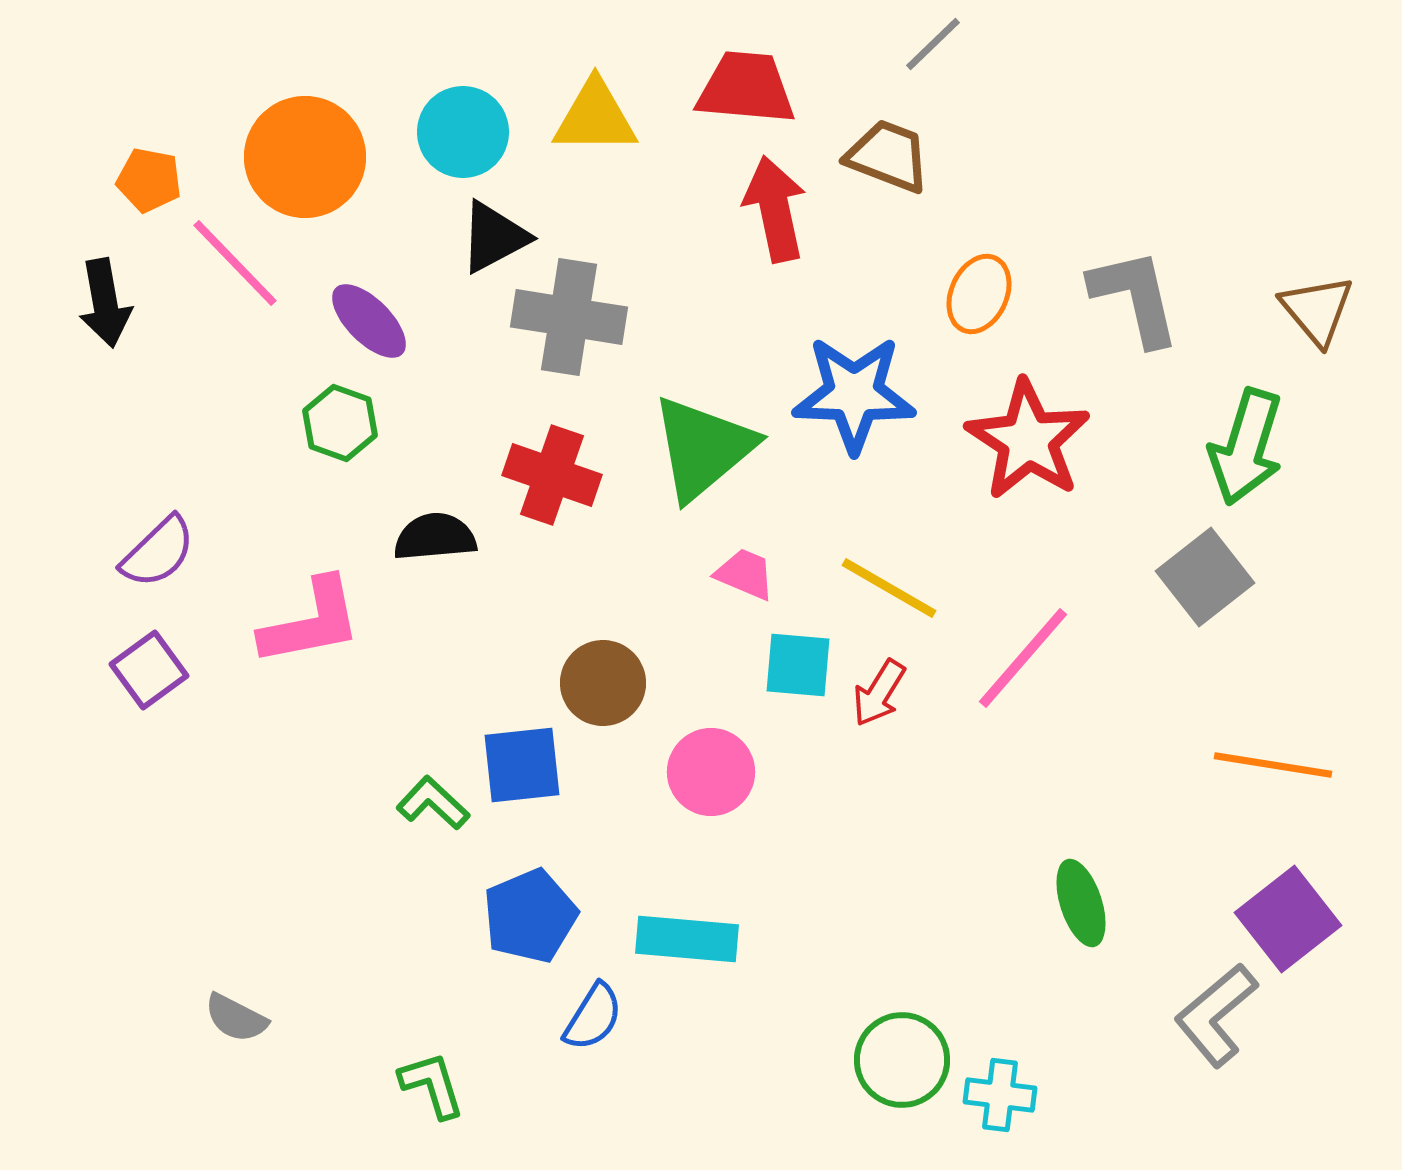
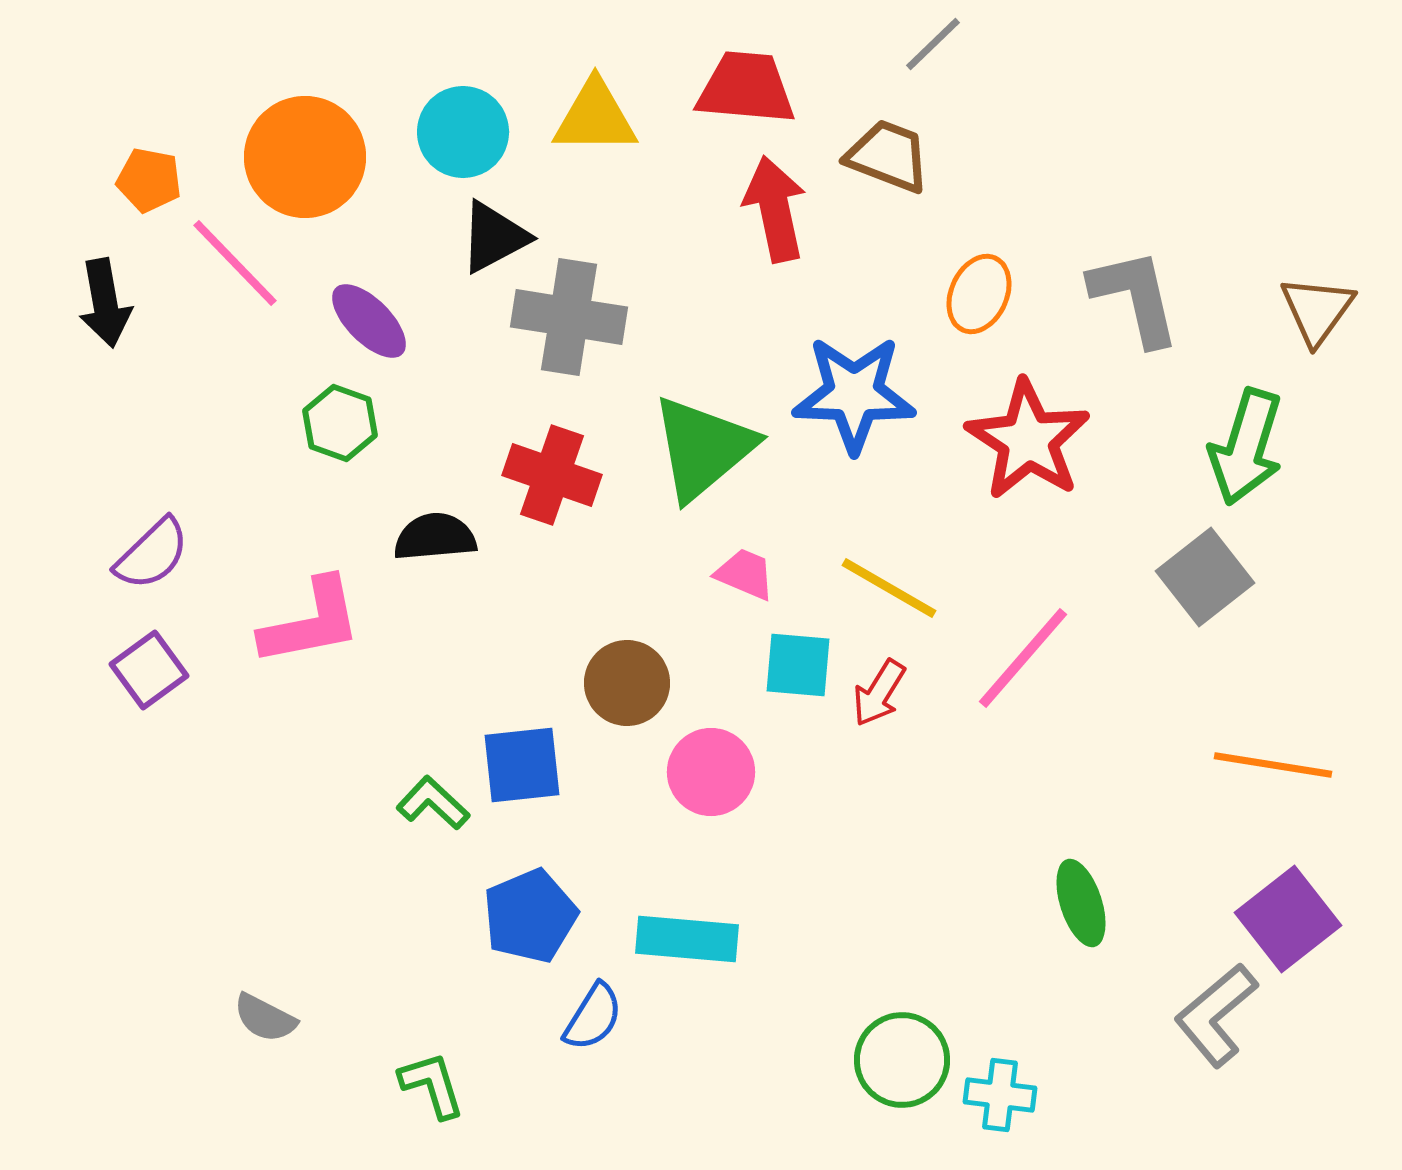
brown triangle at (1317, 310): rotated 16 degrees clockwise
purple semicircle at (158, 552): moved 6 px left, 2 px down
brown circle at (603, 683): moved 24 px right
gray semicircle at (236, 1018): moved 29 px right
